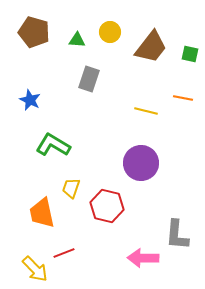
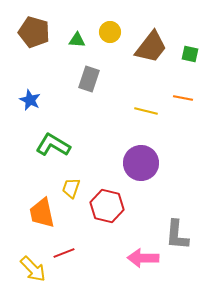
yellow arrow: moved 2 px left
